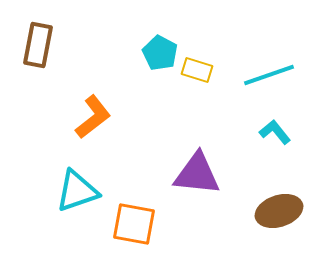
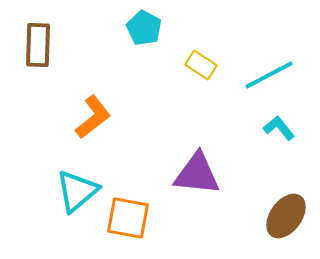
brown rectangle: rotated 9 degrees counterclockwise
cyan pentagon: moved 16 px left, 25 px up
yellow rectangle: moved 4 px right, 5 px up; rotated 16 degrees clockwise
cyan line: rotated 9 degrees counterclockwise
cyan L-shape: moved 4 px right, 4 px up
cyan triangle: rotated 21 degrees counterclockwise
brown ellipse: moved 7 px right, 5 px down; rotated 36 degrees counterclockwise
orange square: moved 6 px left, 6 px up
